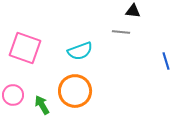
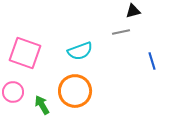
black triangle: rotated 21 degrees counterclockwise
gray line: rotated 18 degrees counterclockwise
pink square: moved 5 px down
blue line: moved 14 px left
pink circle: moved 3 px up
